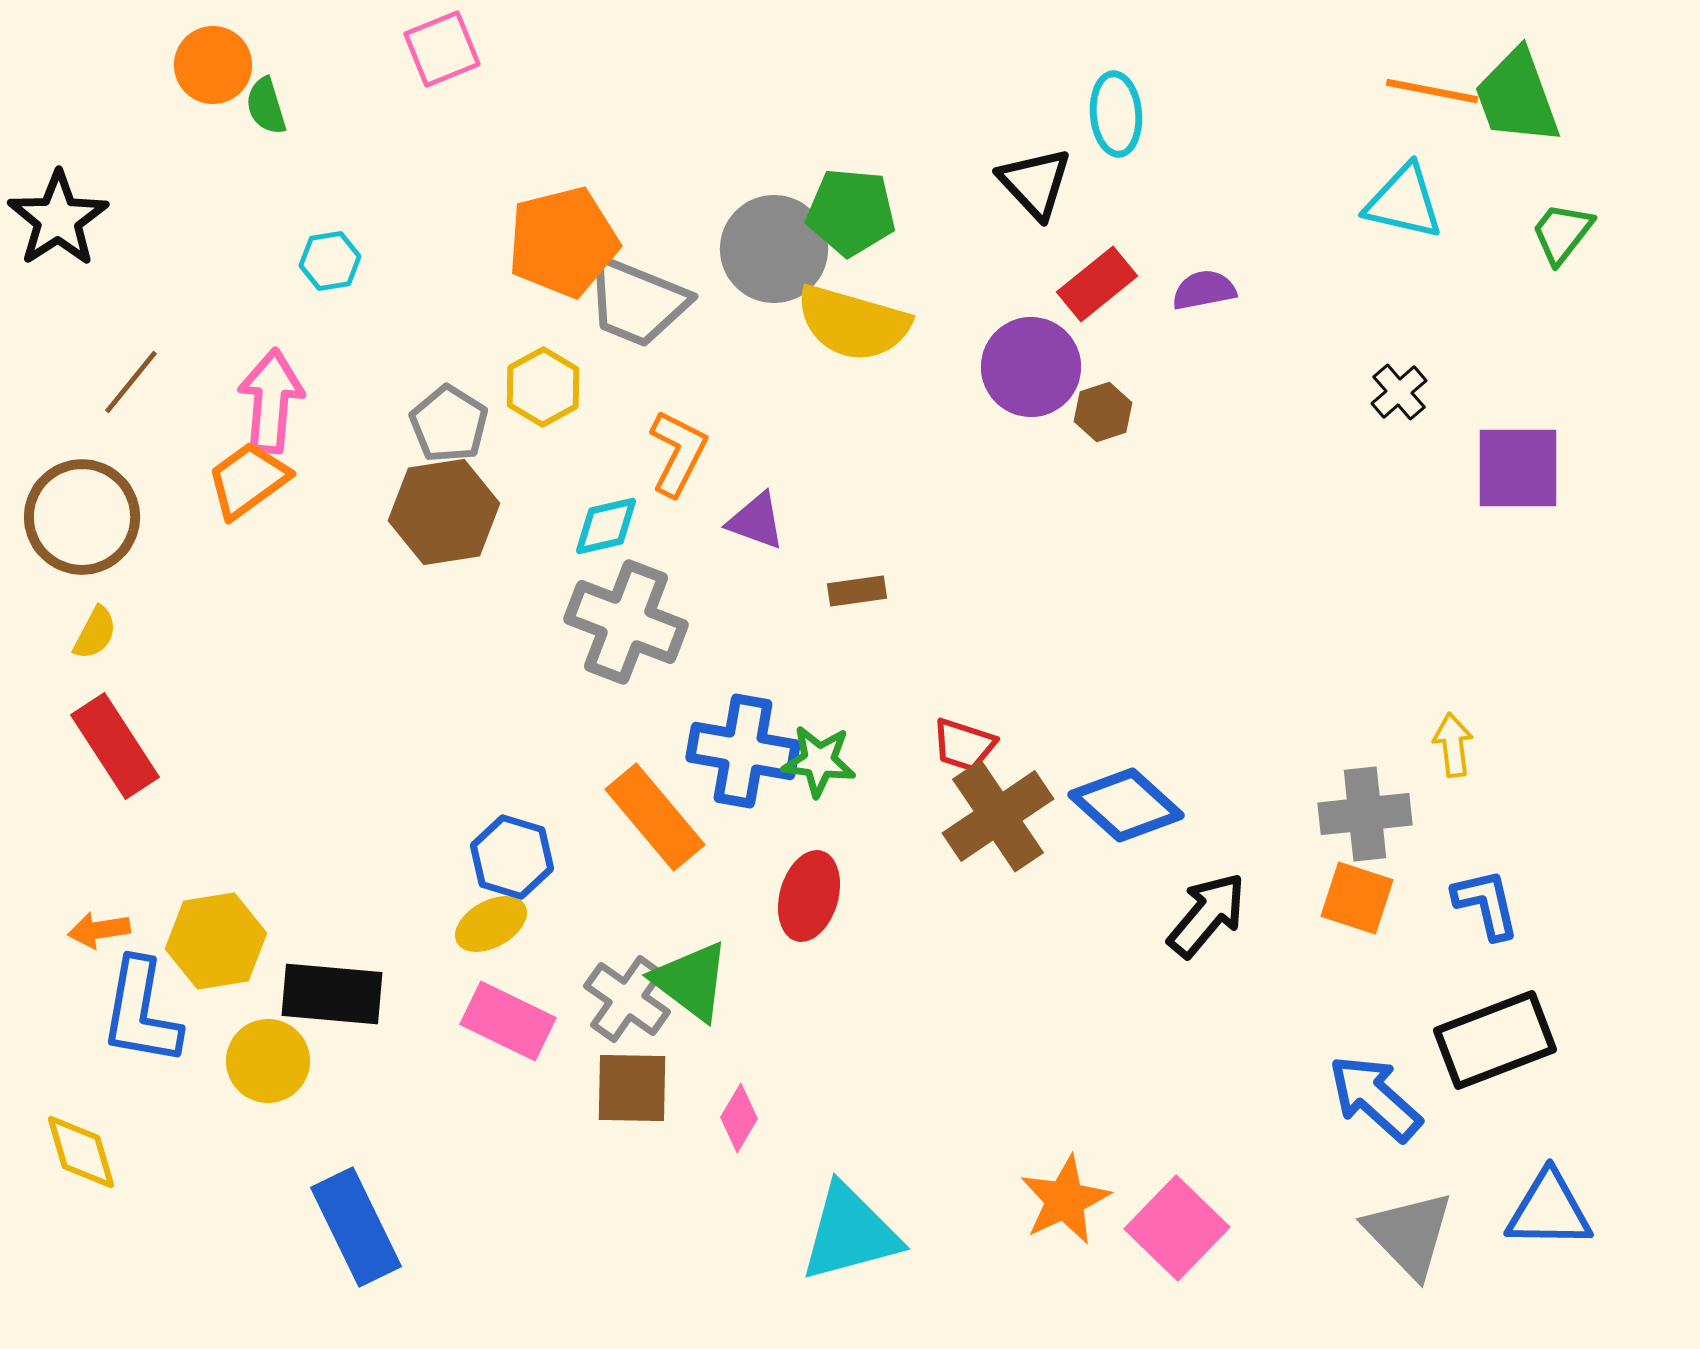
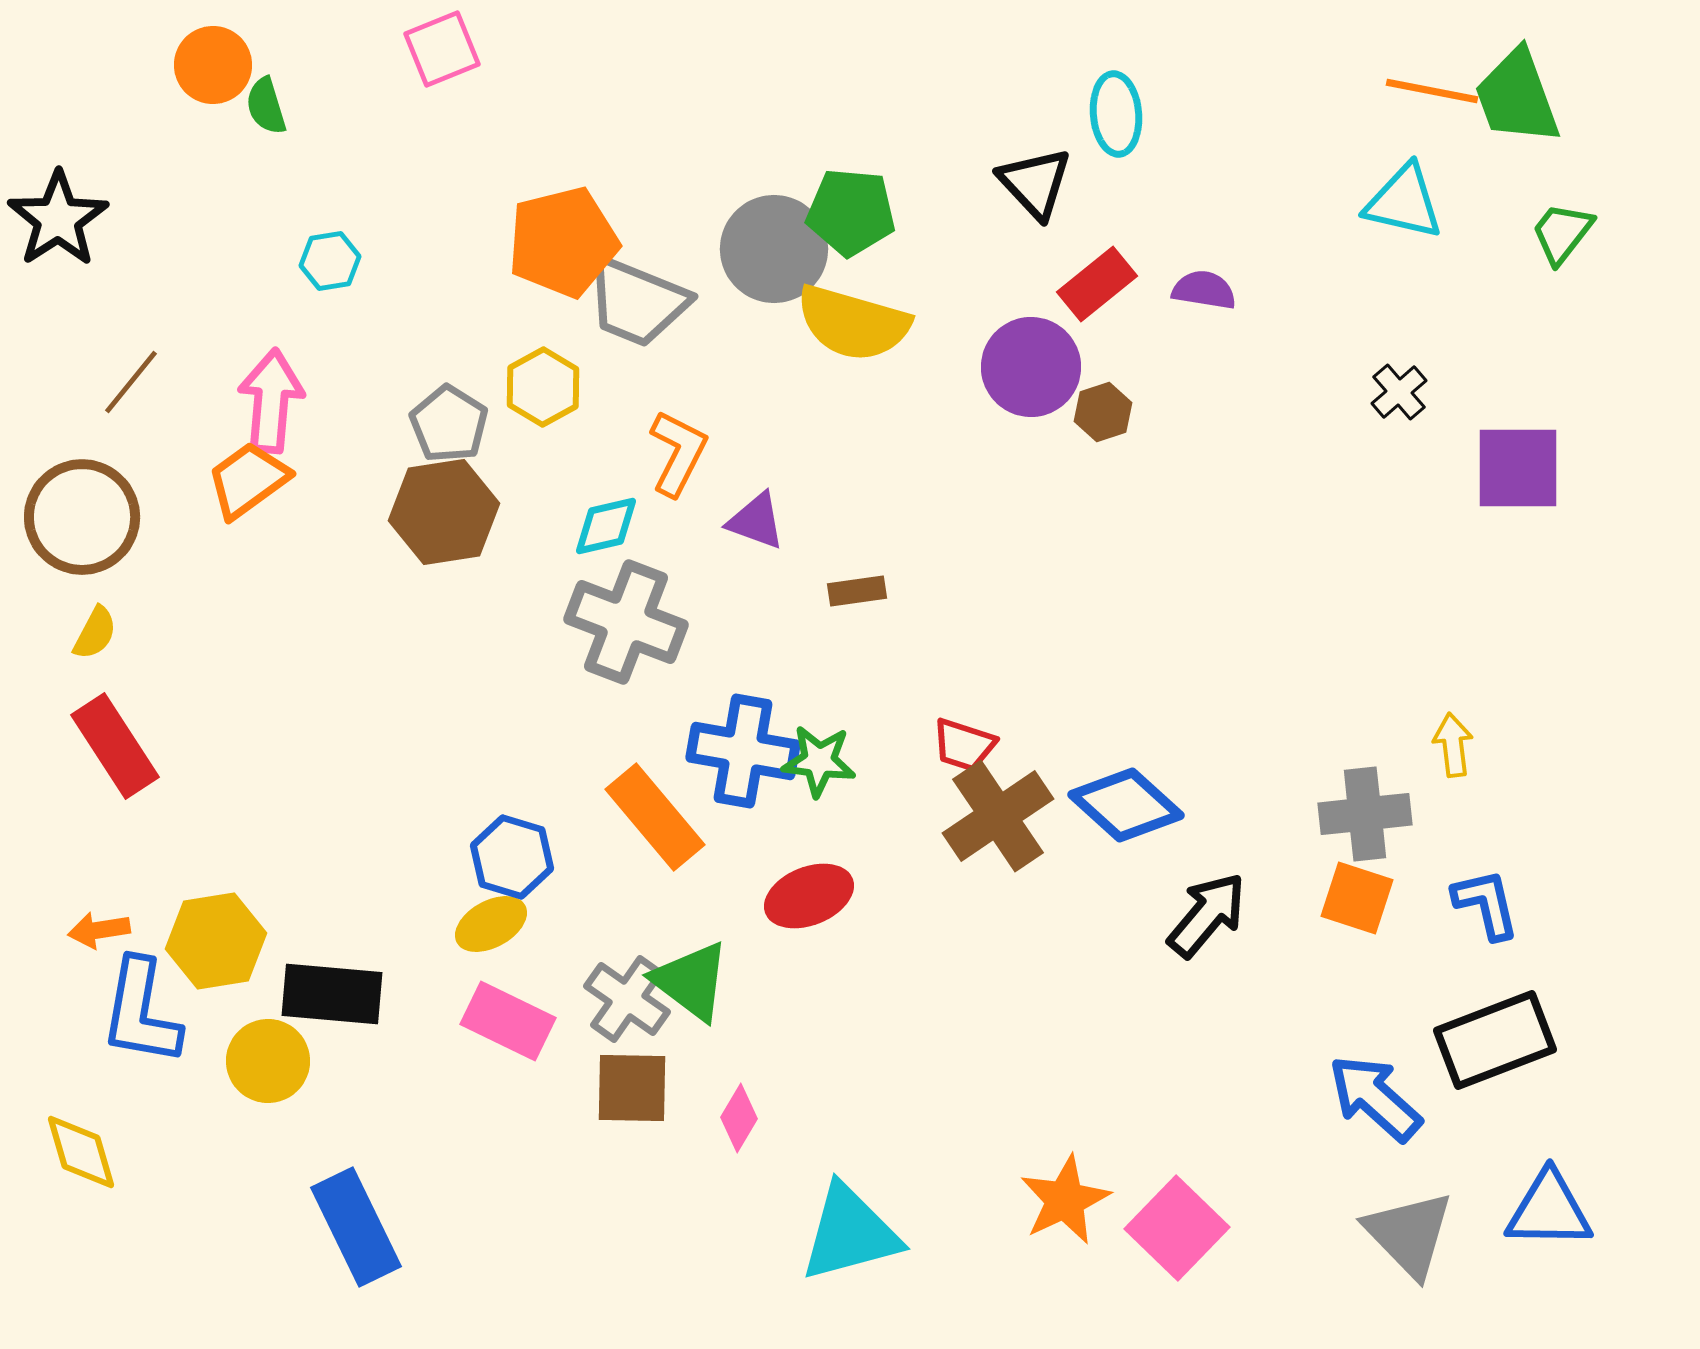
purple semicircle at (1204, 290): rotated 20 degrees clockwise
red ellipse at (809, 896): rotated 52 degrees clockwise
